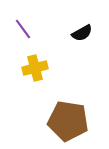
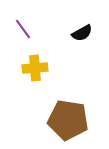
yellow cross: rotated 10 degrees clockwise
brown pentagon: moved 1 px up
